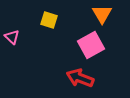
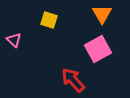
pink triangle: moved 2 px right, 3 px down
pink square: moved 7 px right, 4 px down
red arrow: moved 7 px left, 2 px down; rotated 28 degrees clockwise
